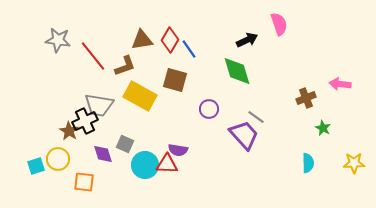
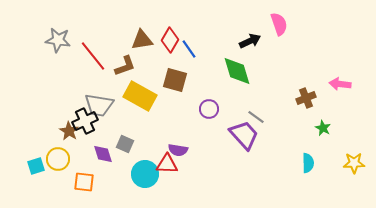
black arrow: moved 3 px right, 1 px down
cyan circle: moved 9 px down
